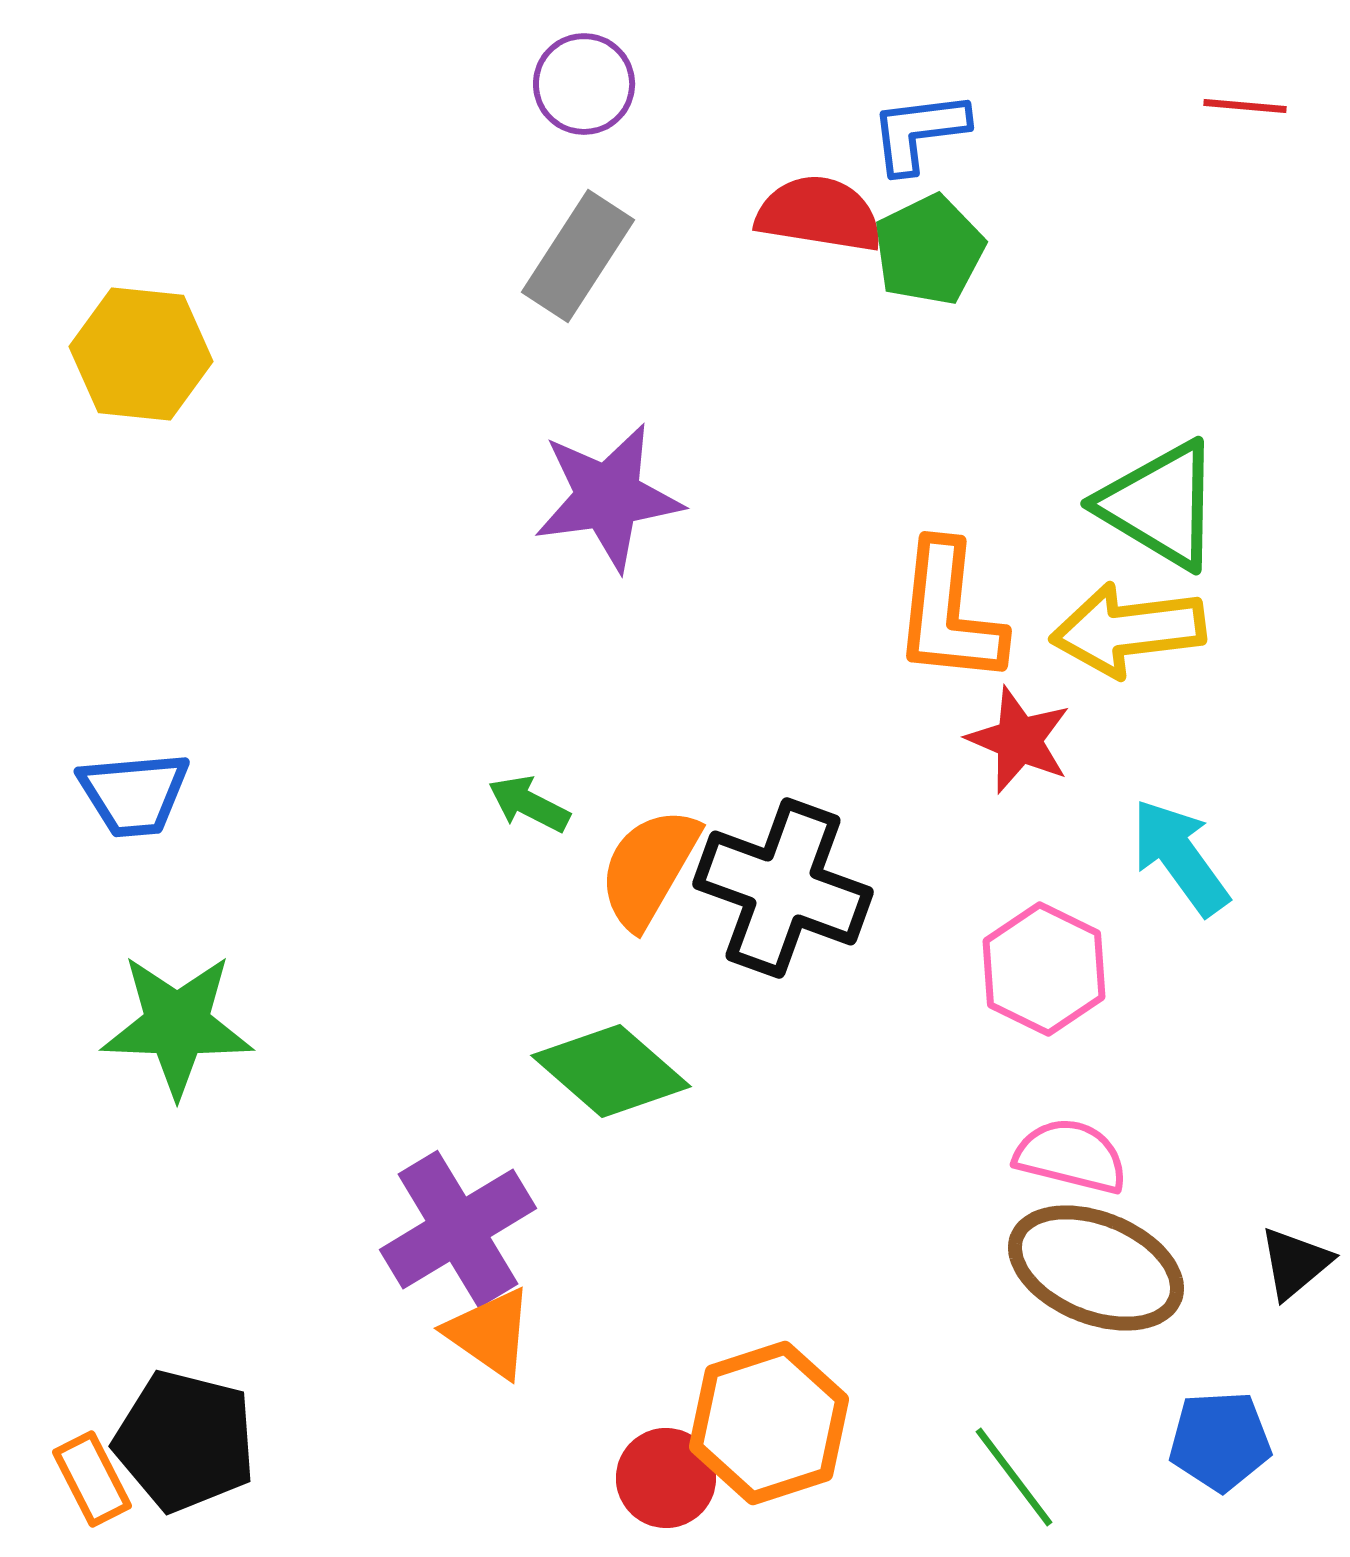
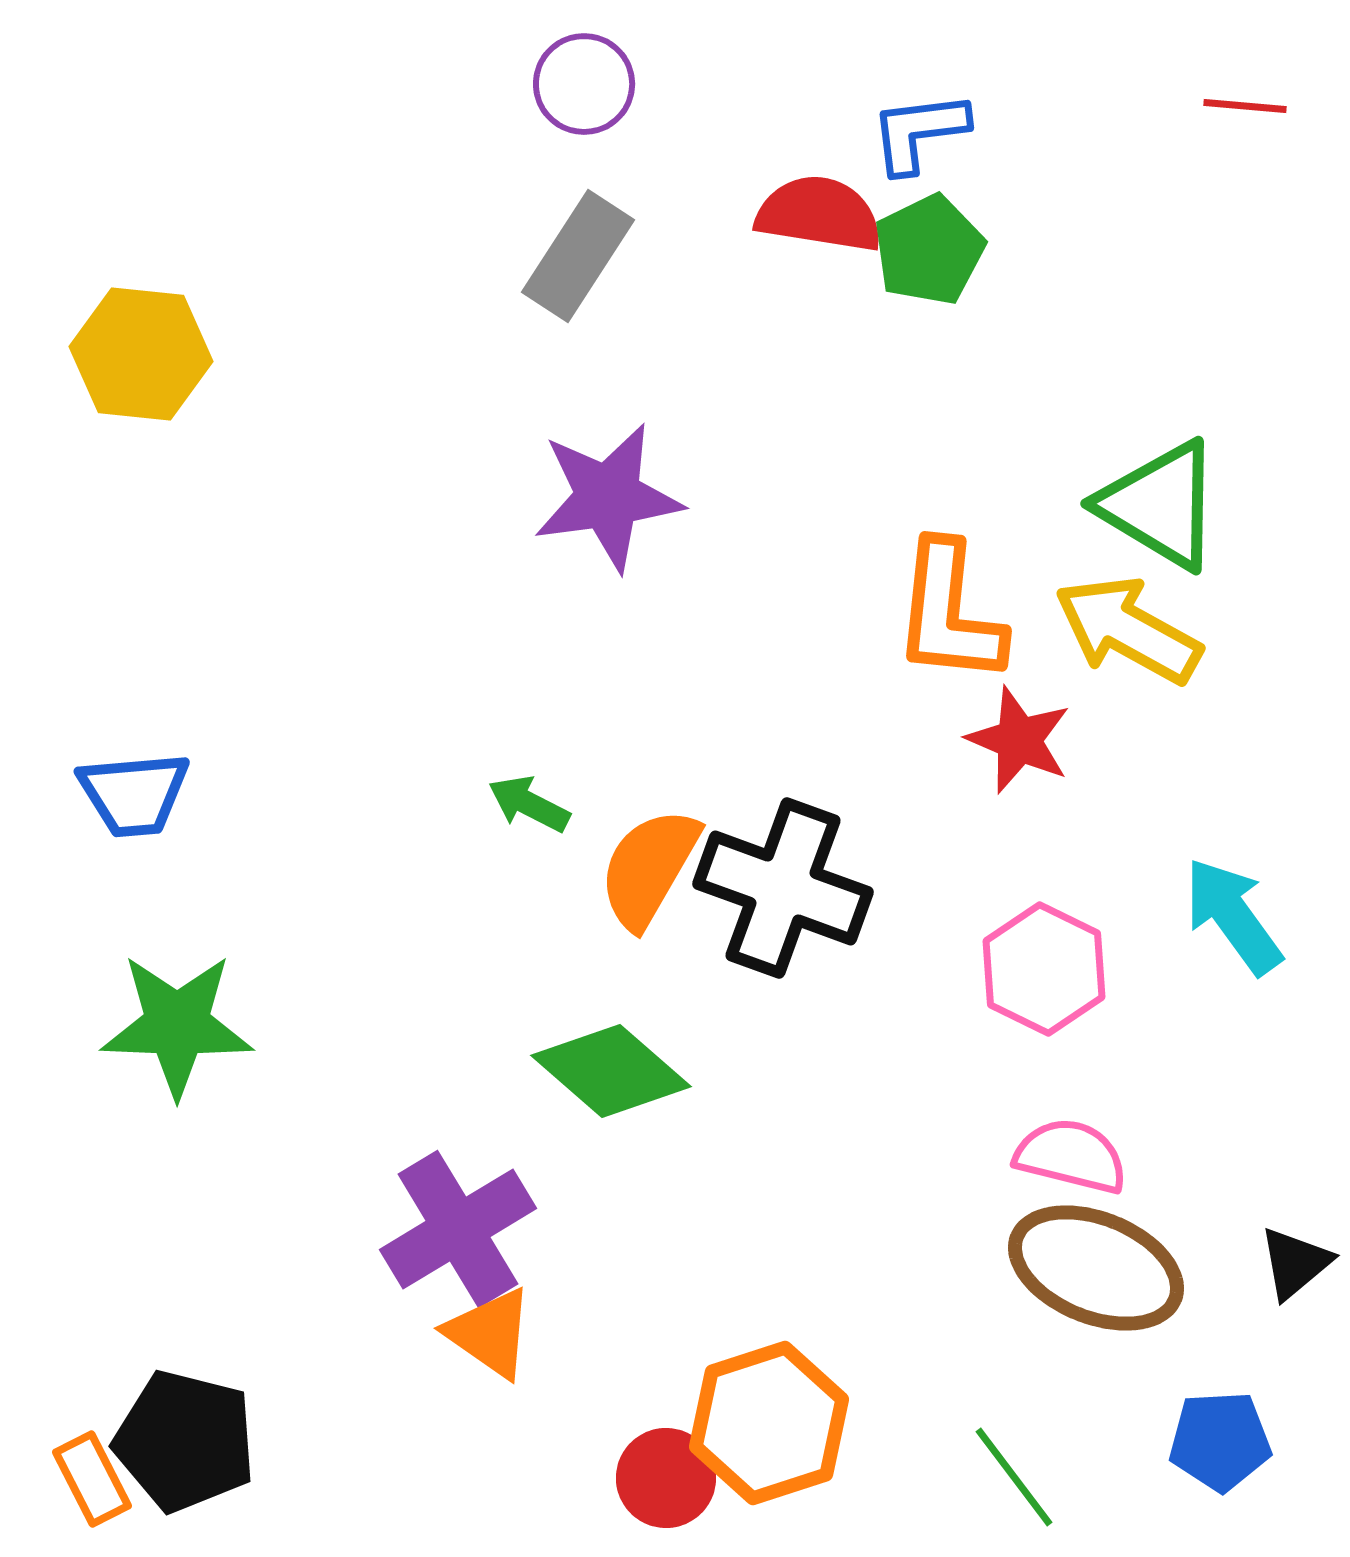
yellow arrow: rotated 36 degrees clockwise
cyan arrow: moved 53 px right, 59 px down
